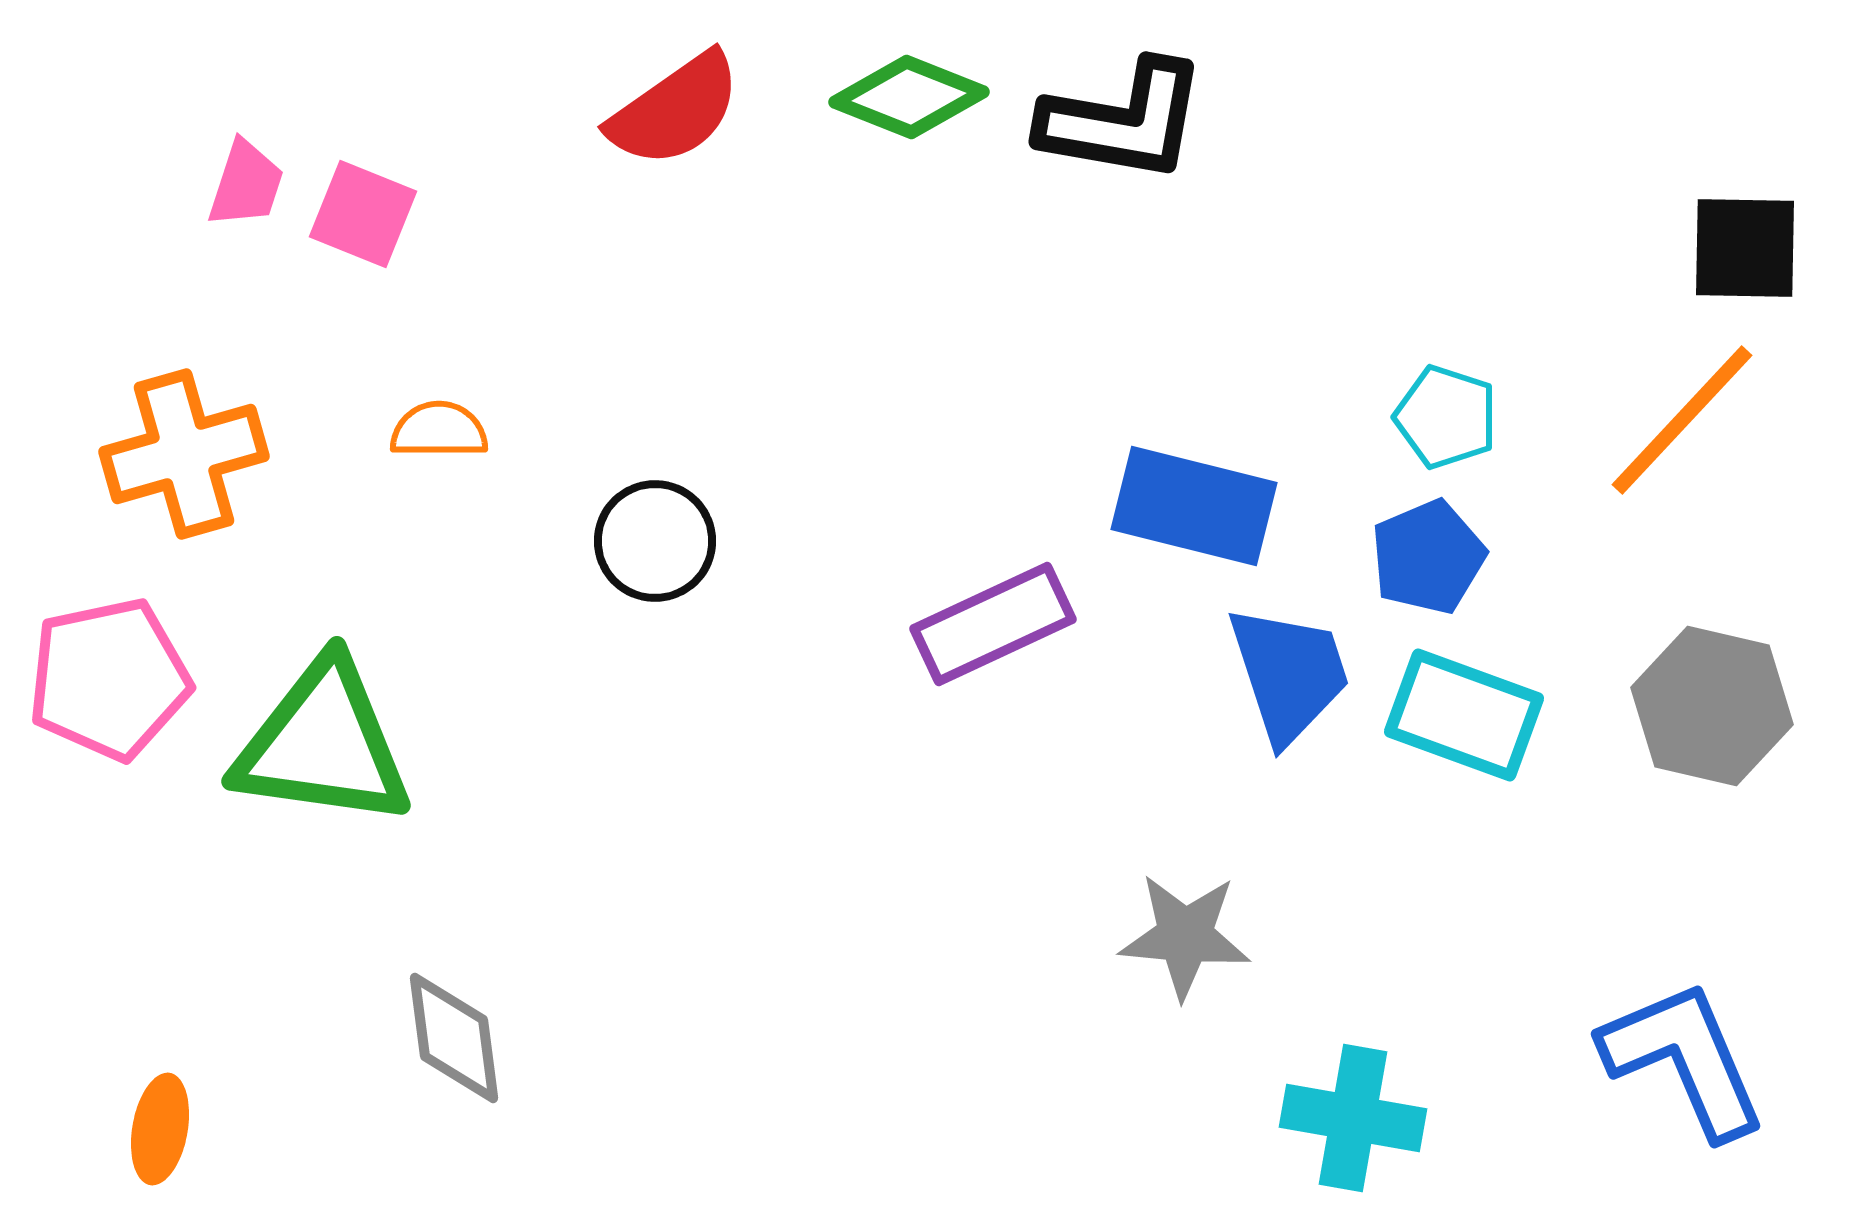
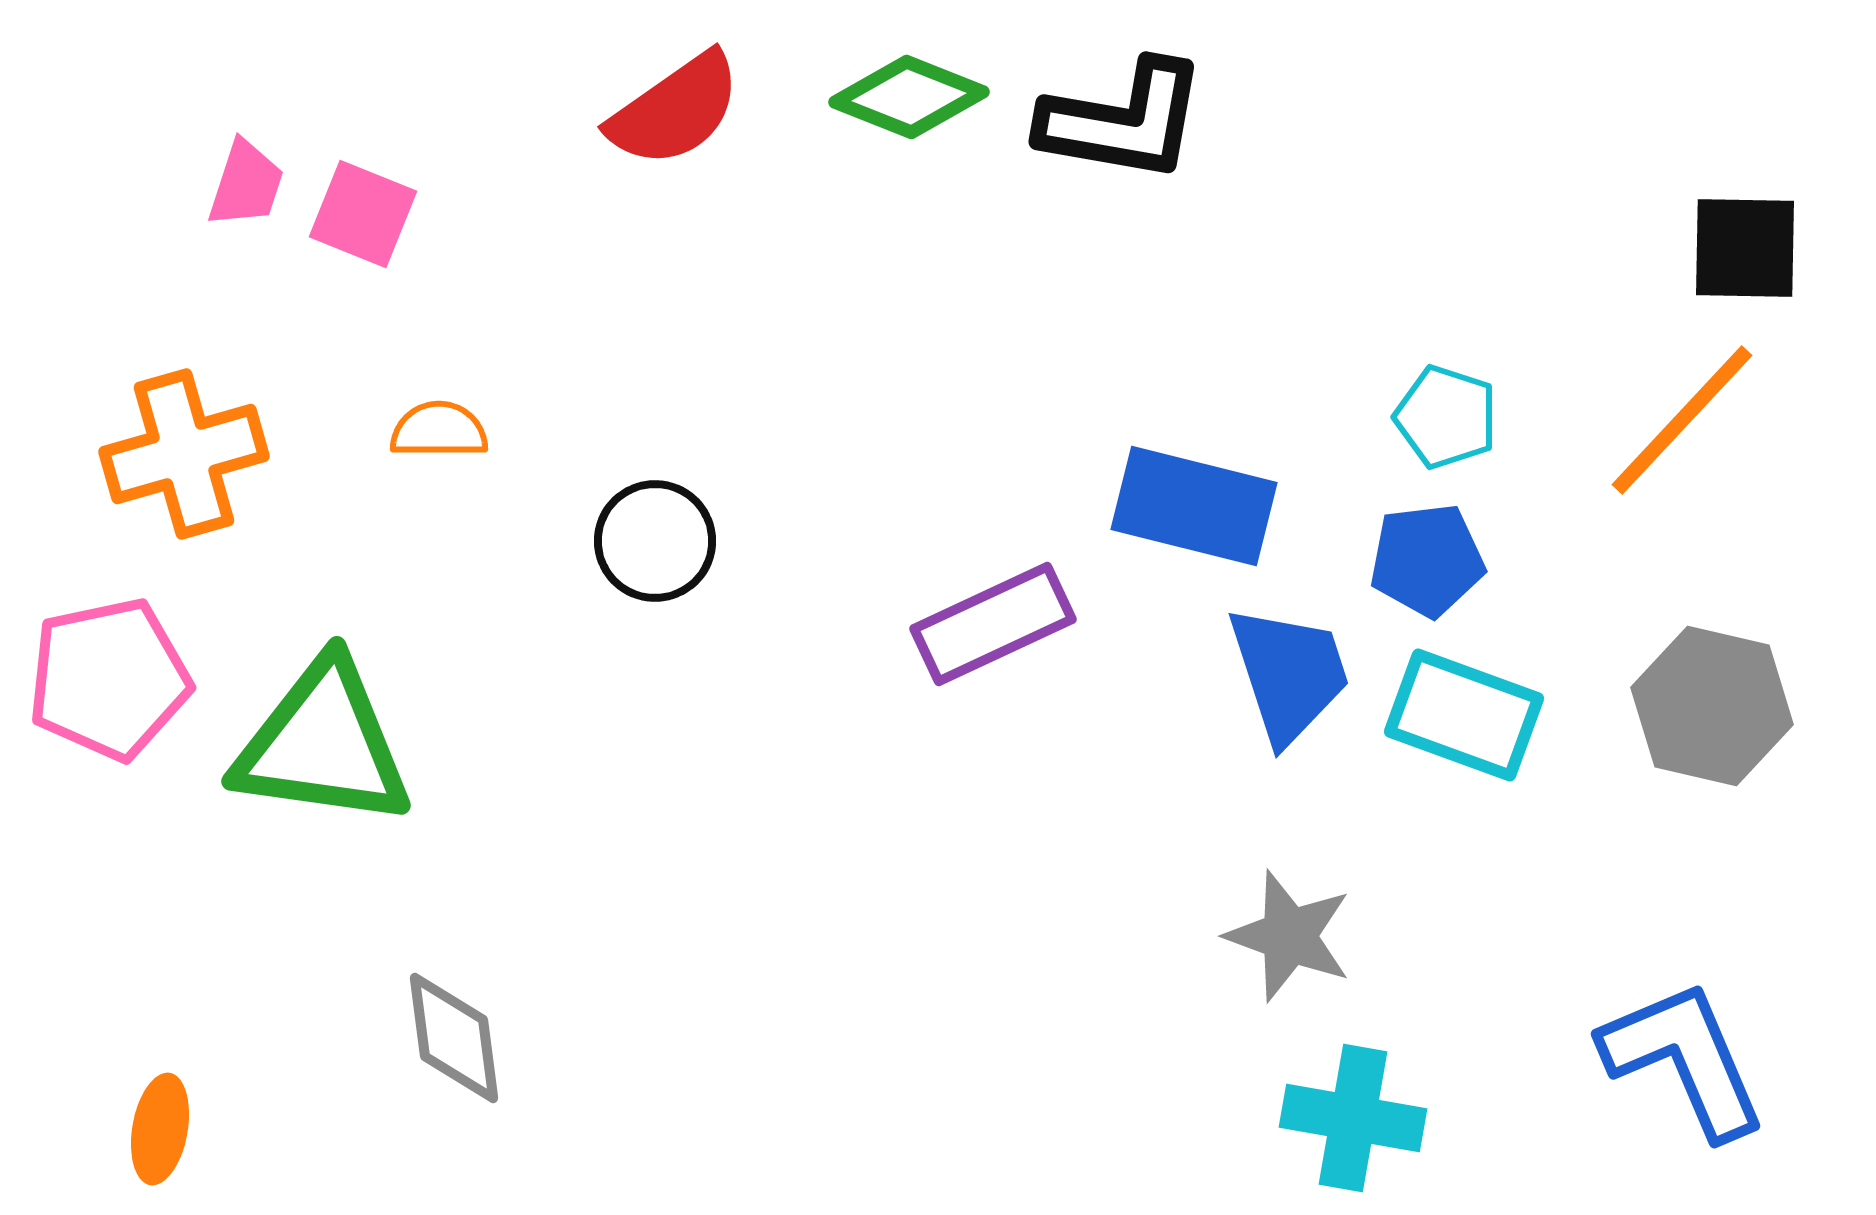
blue pentagon: moved 1 px left, 3 px down; rotated 16 degrees clockwise
gray star: moved 104 px right; rotated 15 degrees clockwise
